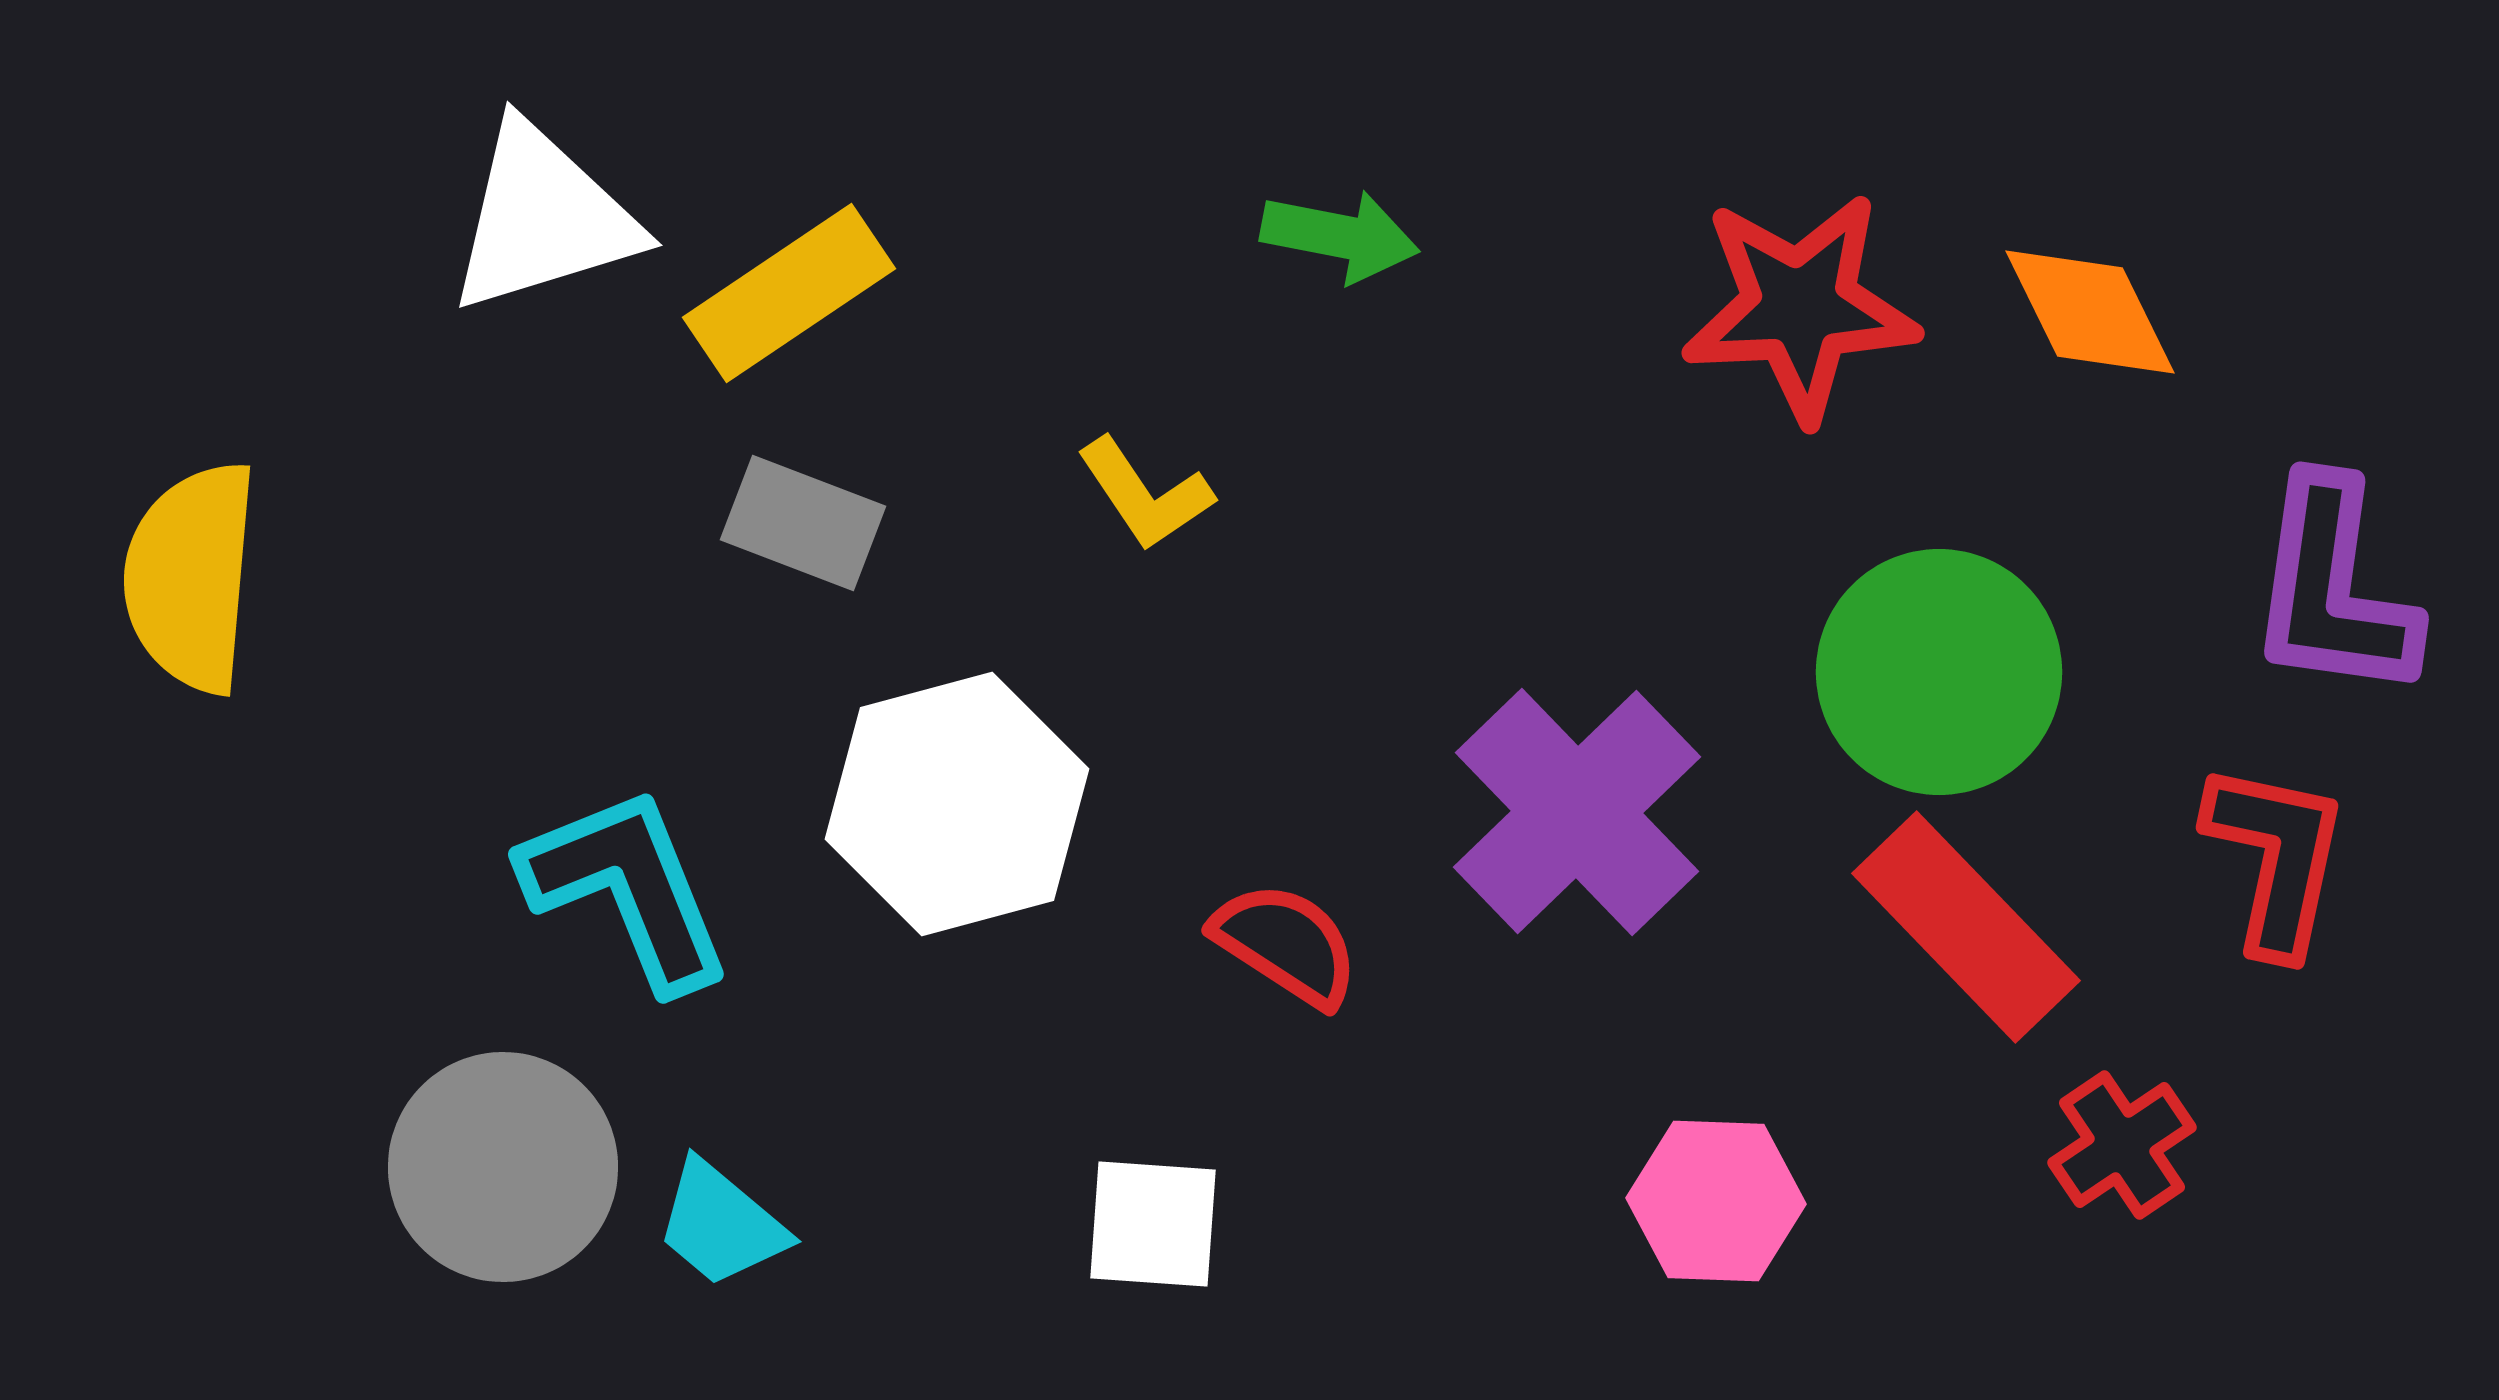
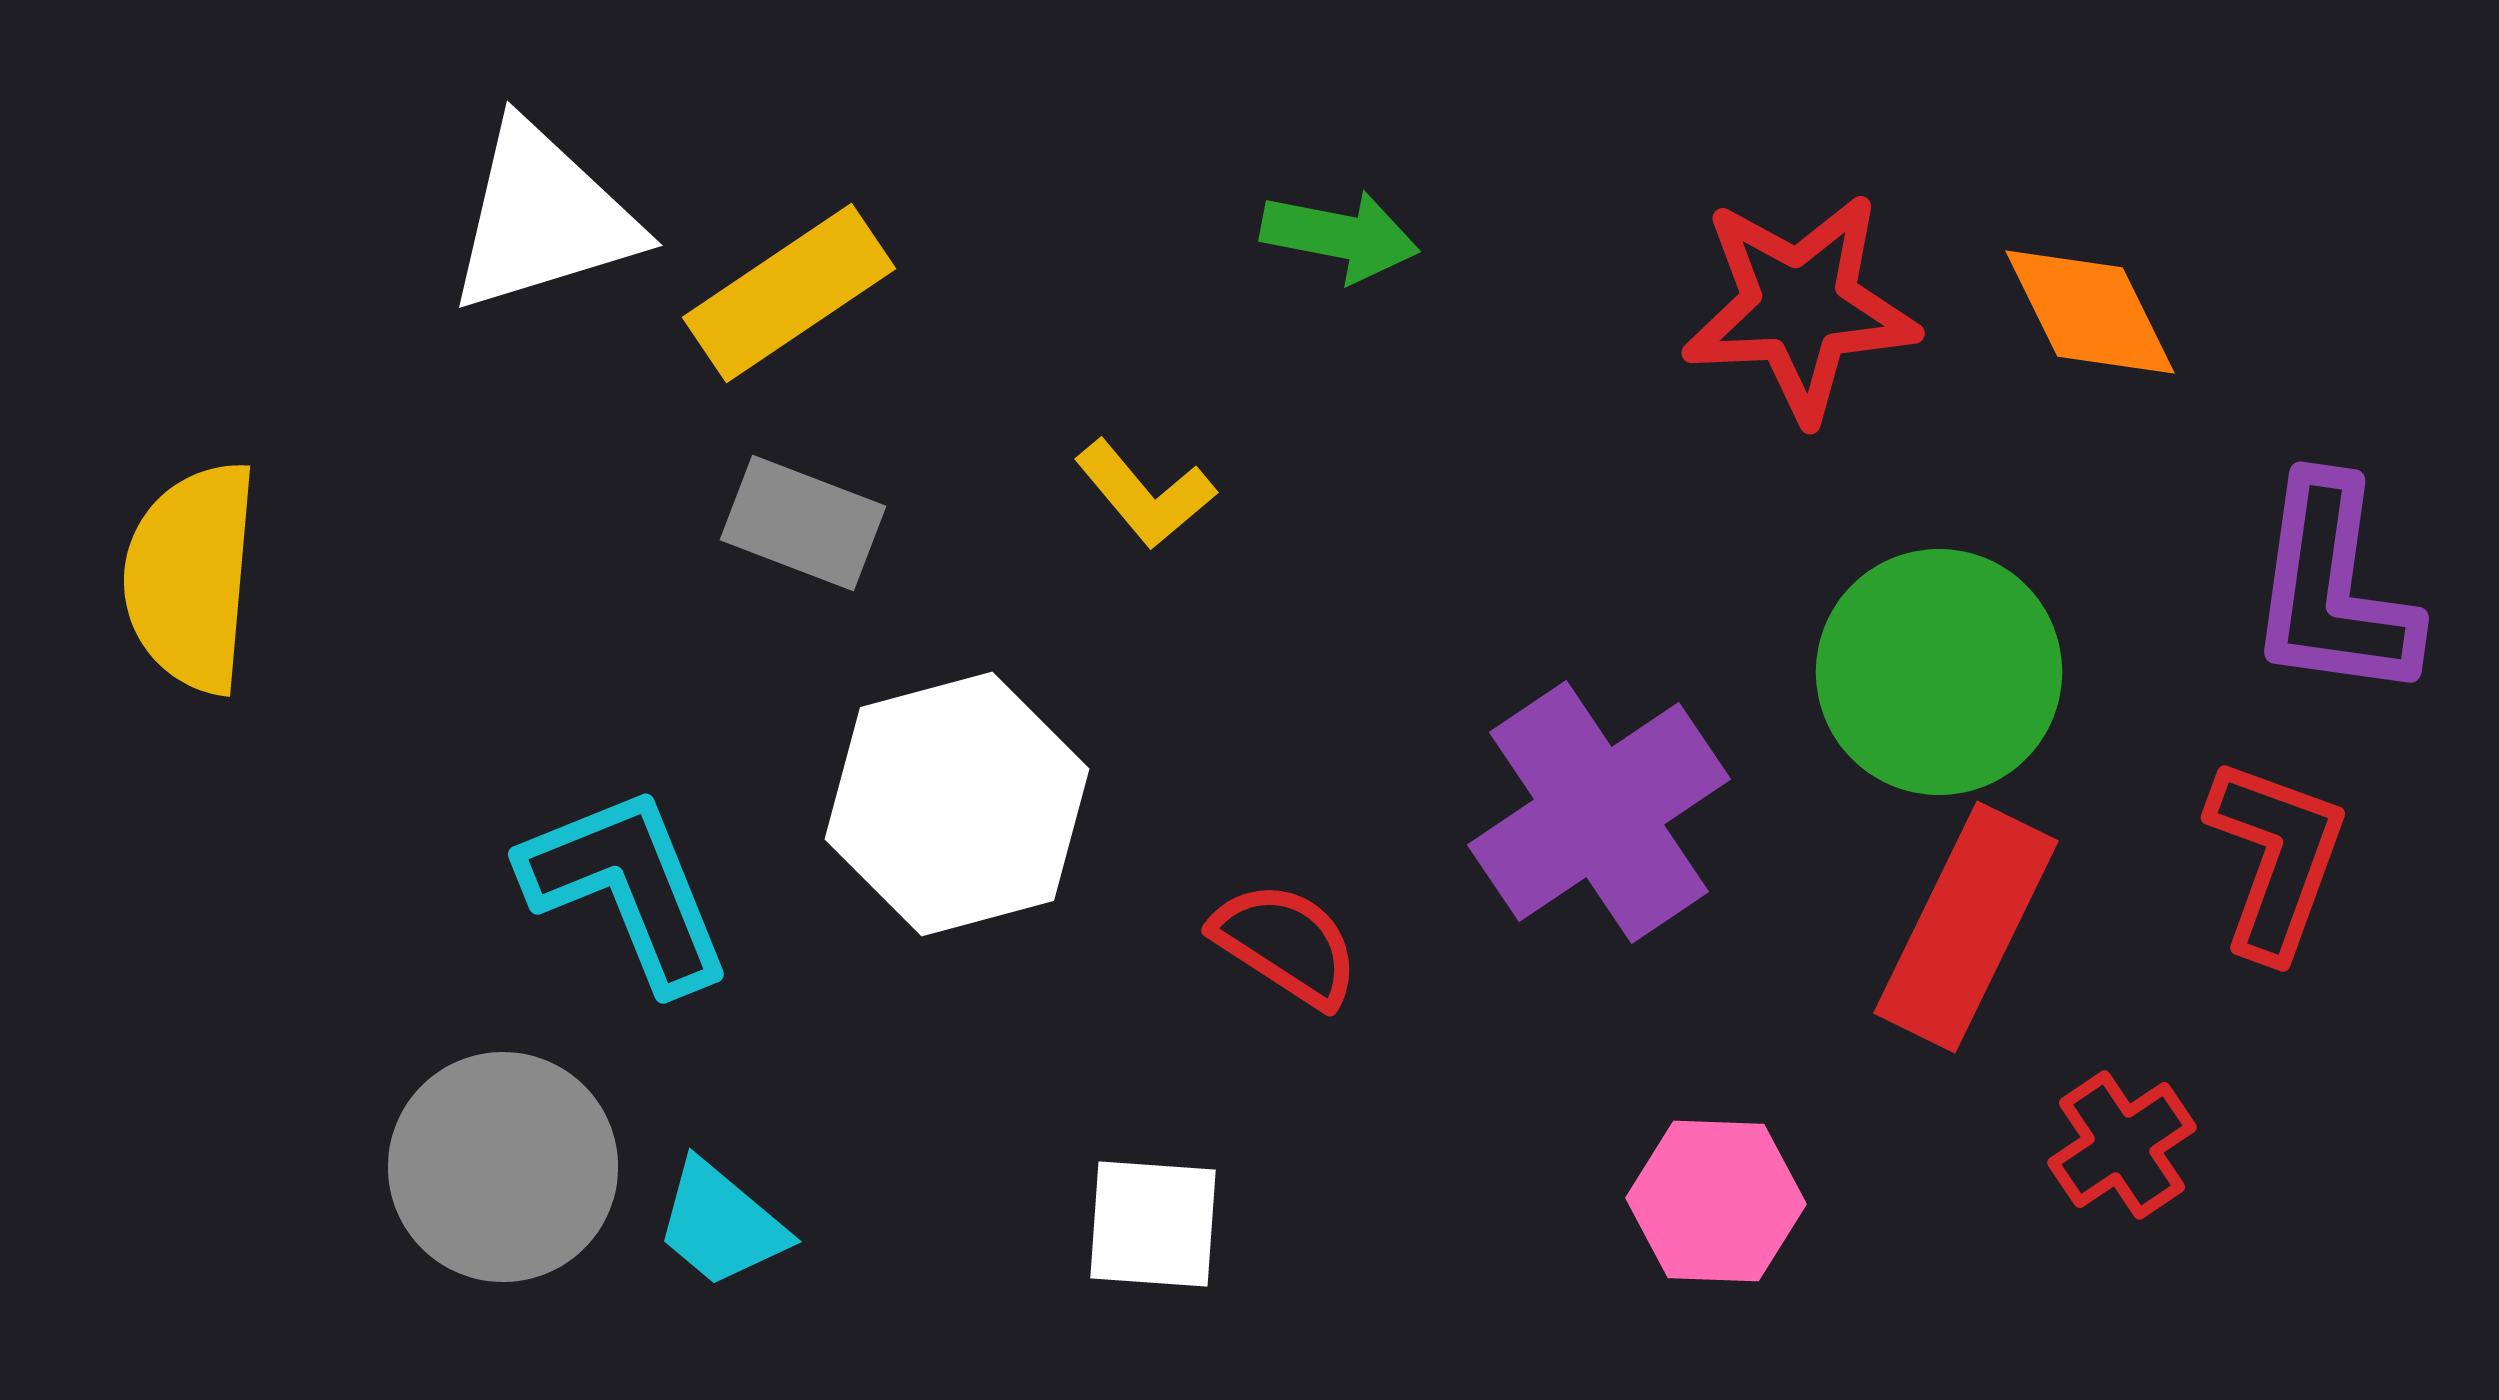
yellow L-shape: rotated 6 degrees counterclockwise
purple cross: moved 22 px right; rotated 10 degrees clockwise
red L-shape: rotated 8 degrees clockwise
red rectangle: rotated 70 degrees clockwise
